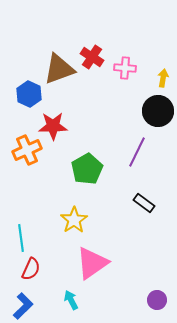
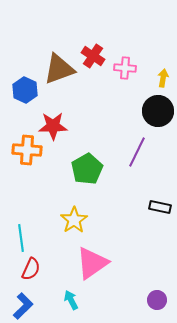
red cross: moved 1 px right, 1 px up
blue hexagon: moved 4 px left, 4 px up
orange cross: rotated 28 degrees clockwise
black rectangle: moved 16 px right, 4 px down; rotated 25 degrees counterclockwise
